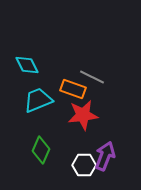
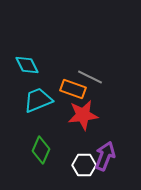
gray line: moved 2 px left
